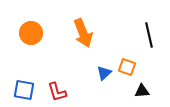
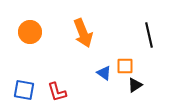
orange circle: moved 1 px left, 1 px up
orange square: moved 2 px left, 1 px up; rotated 18 degrees counterclockwise
blue triangle: rotated 42 degrees counterclockwise
black triangle: moved 7 px left, 6 px up; rotated 28 degrees counterclockwise
